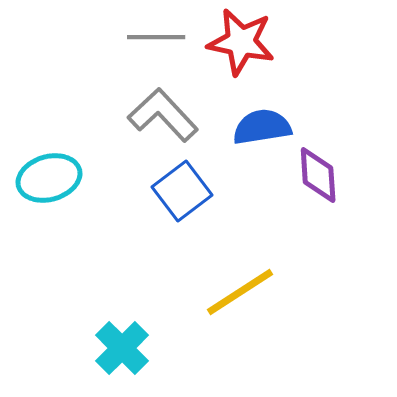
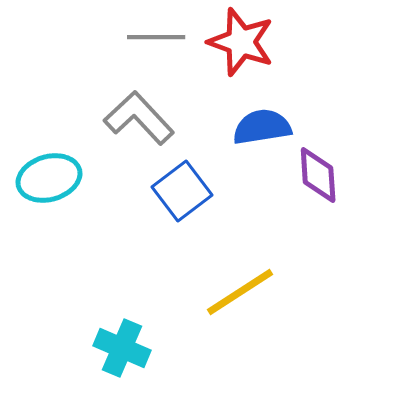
red star: rotated 8 degrees clockwise
gray L-shape: moved 24 px left, 3 px down
cyan cross: rotated 22 degrees counterclockwise
